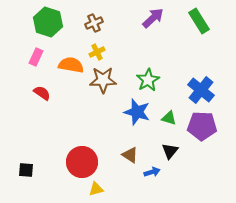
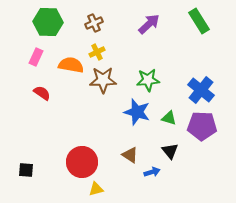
purple arrow: moved 4 px left, 6 px down
green hexagon: rotated 16 degrees counterclockwise
green star: rotated 25 degrees clockwise
black triangle: rotated 18 degrees counterclockwise
